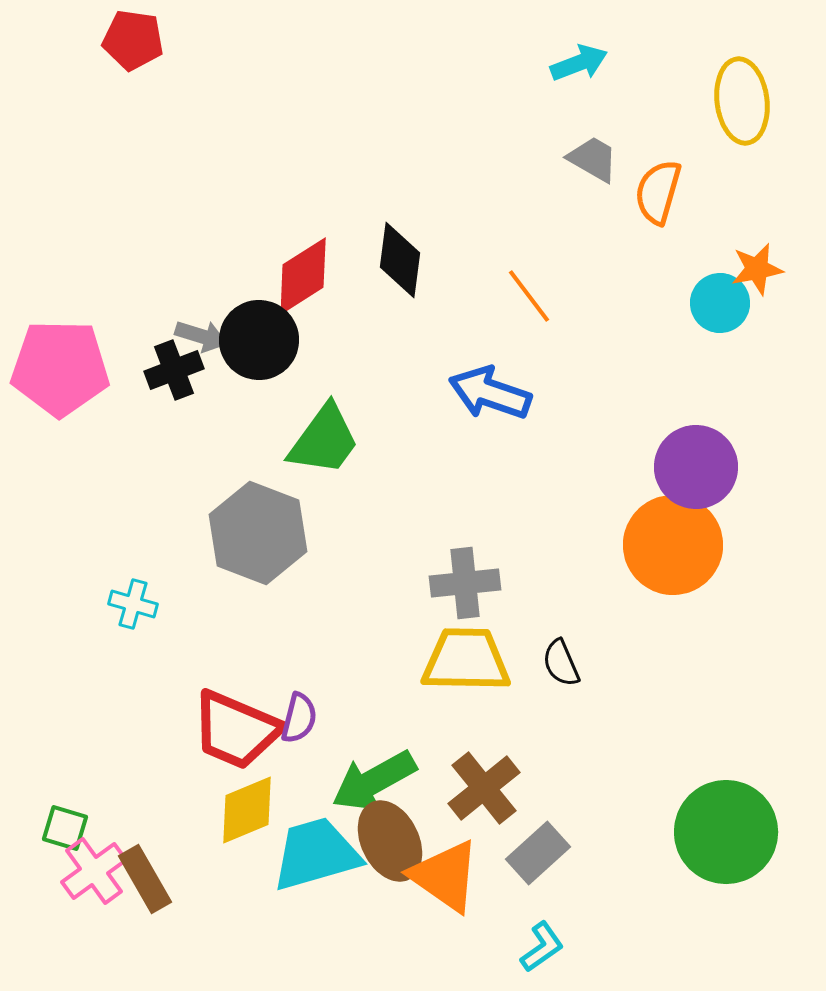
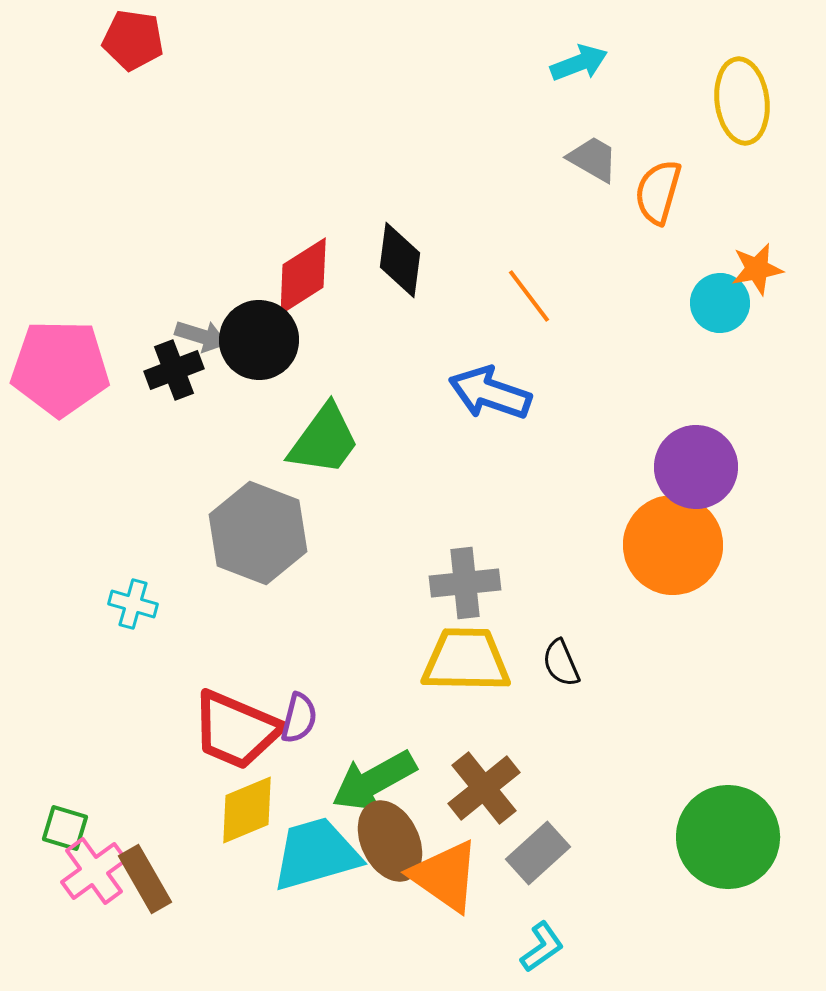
green circle: moved 2 px right, 5 px down
